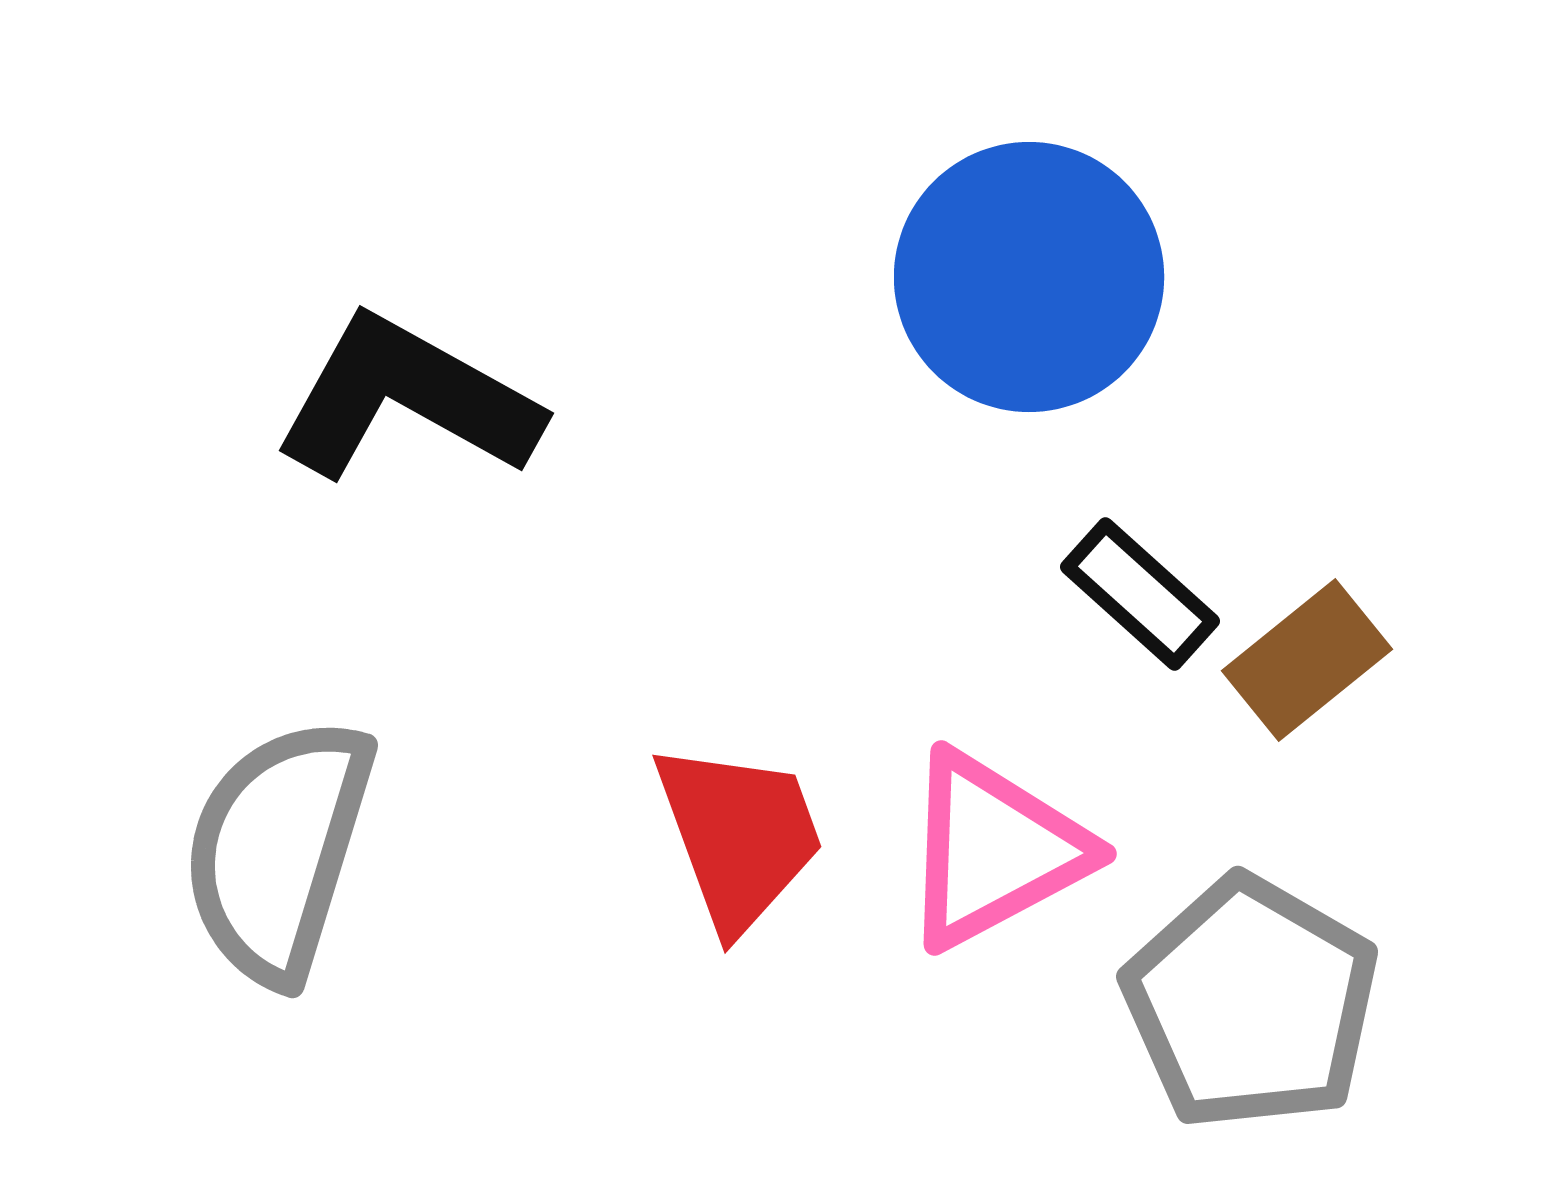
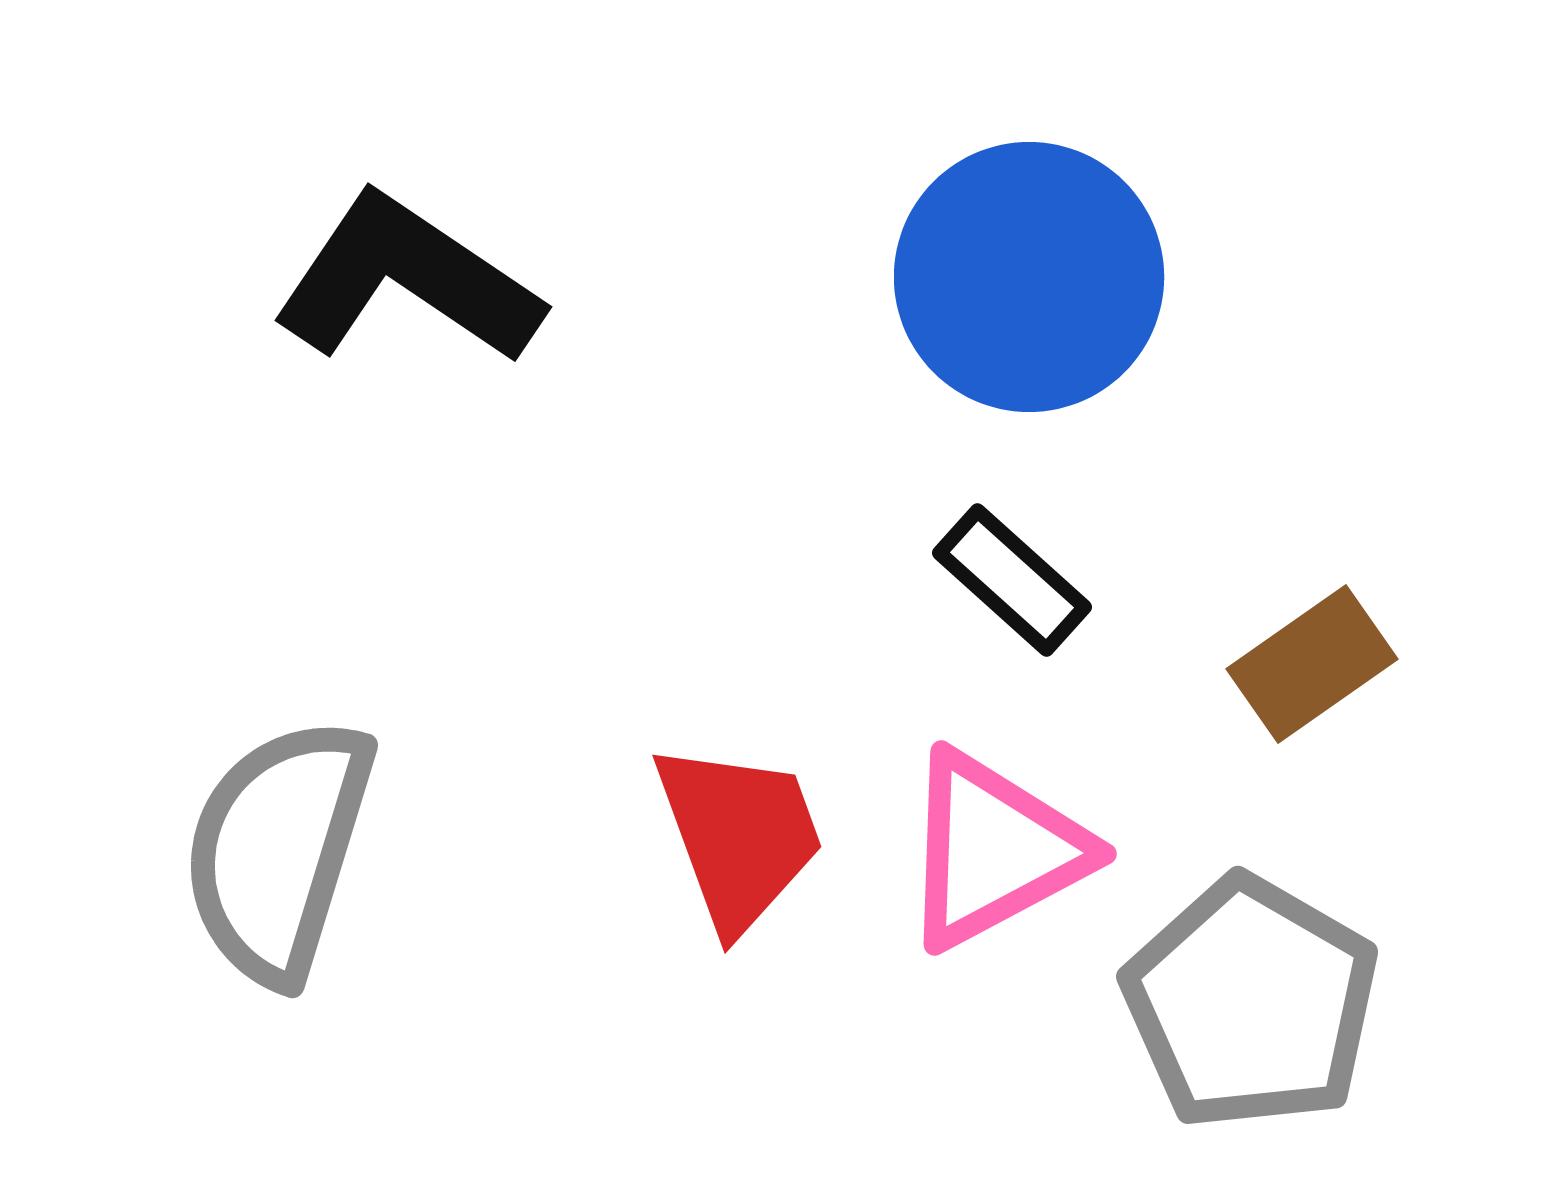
black L-shape: moved 119 px up; rotated 5 degrees clockwise
black rectangle: moved 128 px left, 14 px up
brown rectangle: moved 5 px right, 4 px down; rotated 4 degrees clockwise
